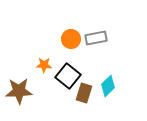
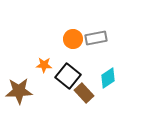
orange circle: moved 2 px right
cyan diamond: moved 8 px up; rotated 10 degrees clockwise
brown rectangle: rotated 60 degrees counterclockwise
